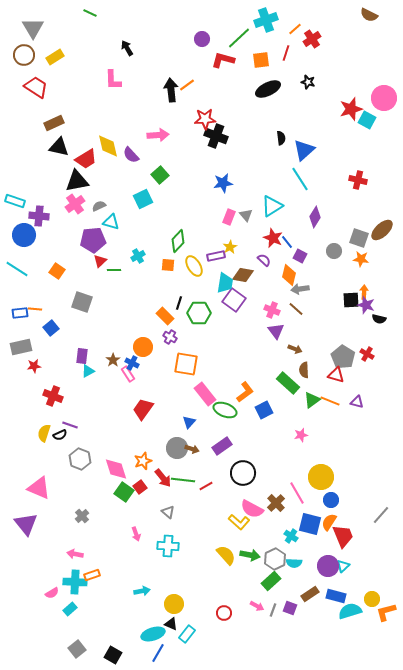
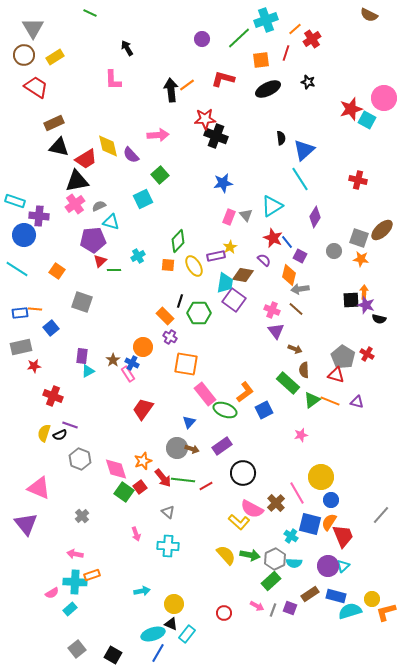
red L-shape at (223, 60): moved 19 px down
black line at (179, 303): moved 1 px right, 2 px up
